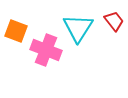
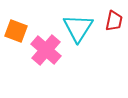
red trapezoid: rotated 50 degrees clockwise
pink cross: rotated 20 degrees clockwise
